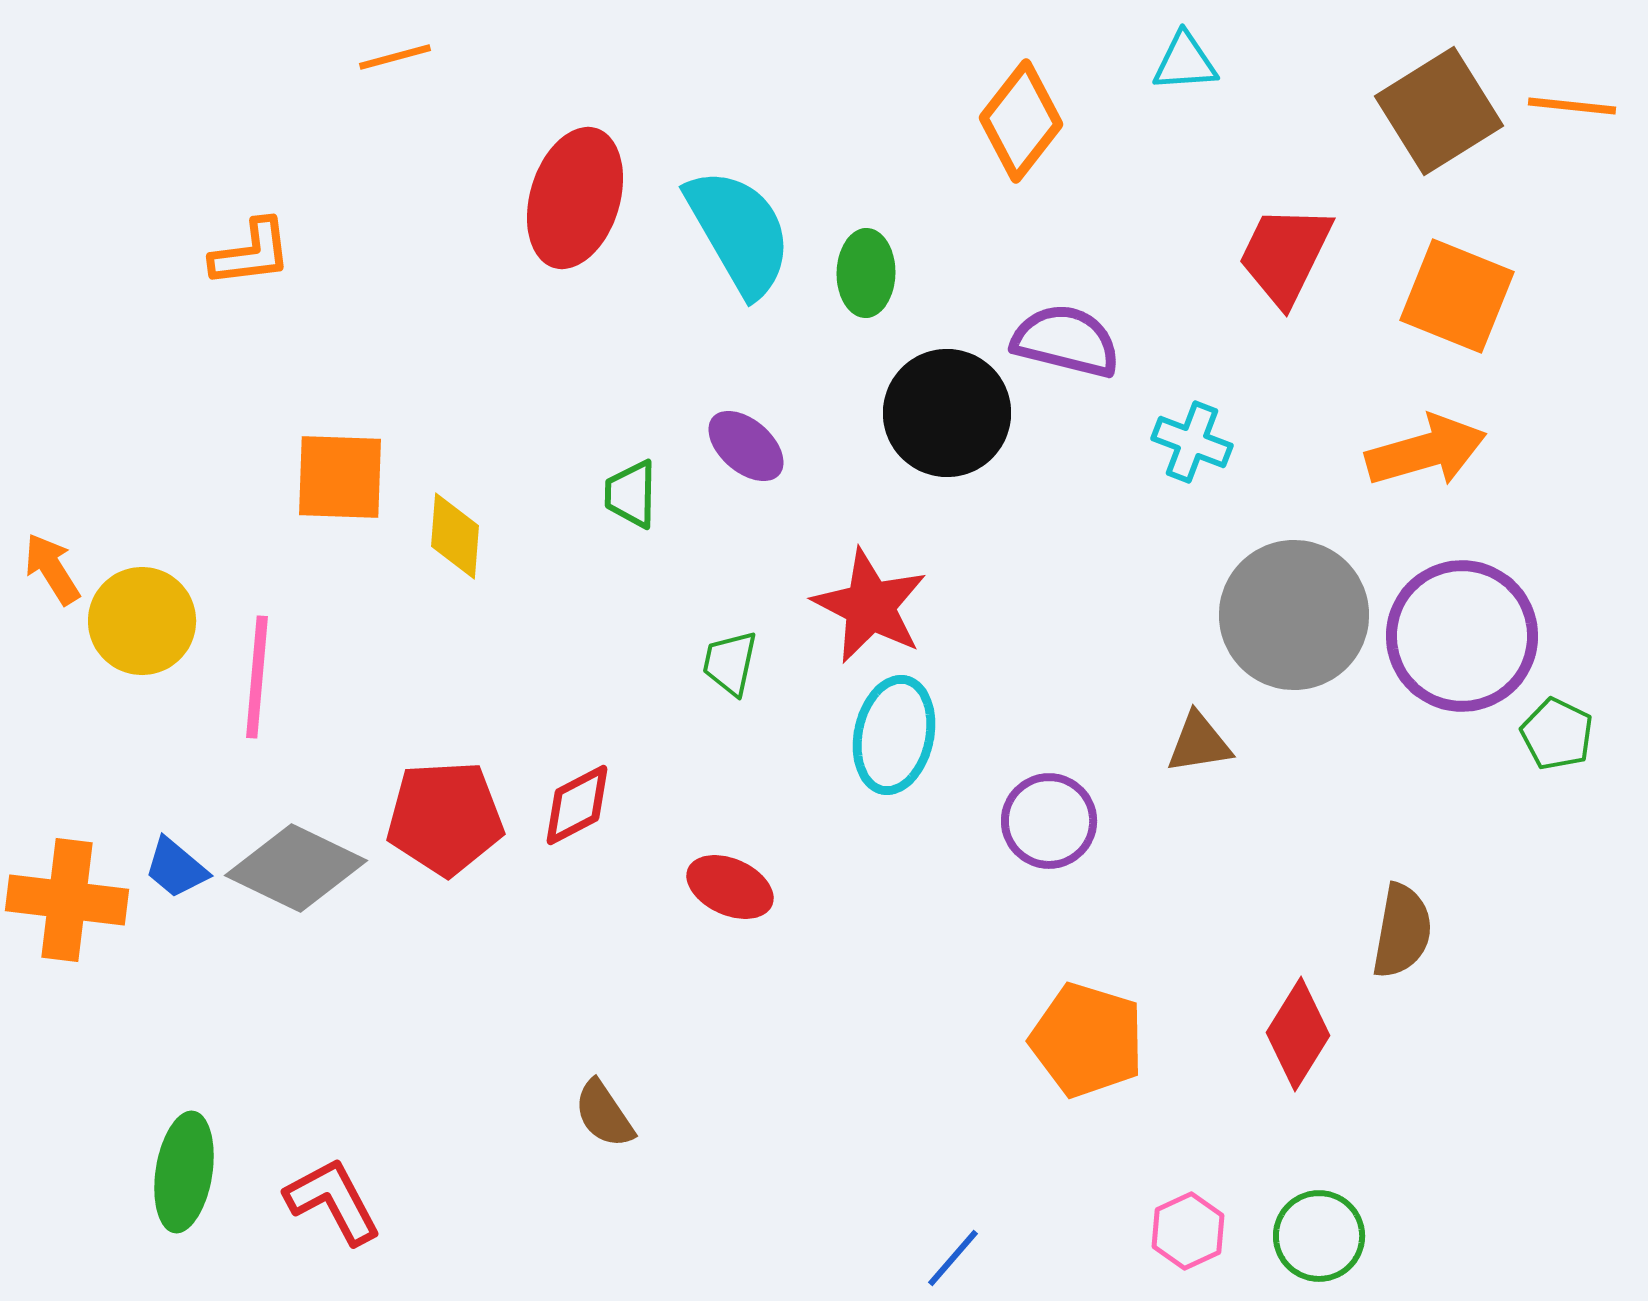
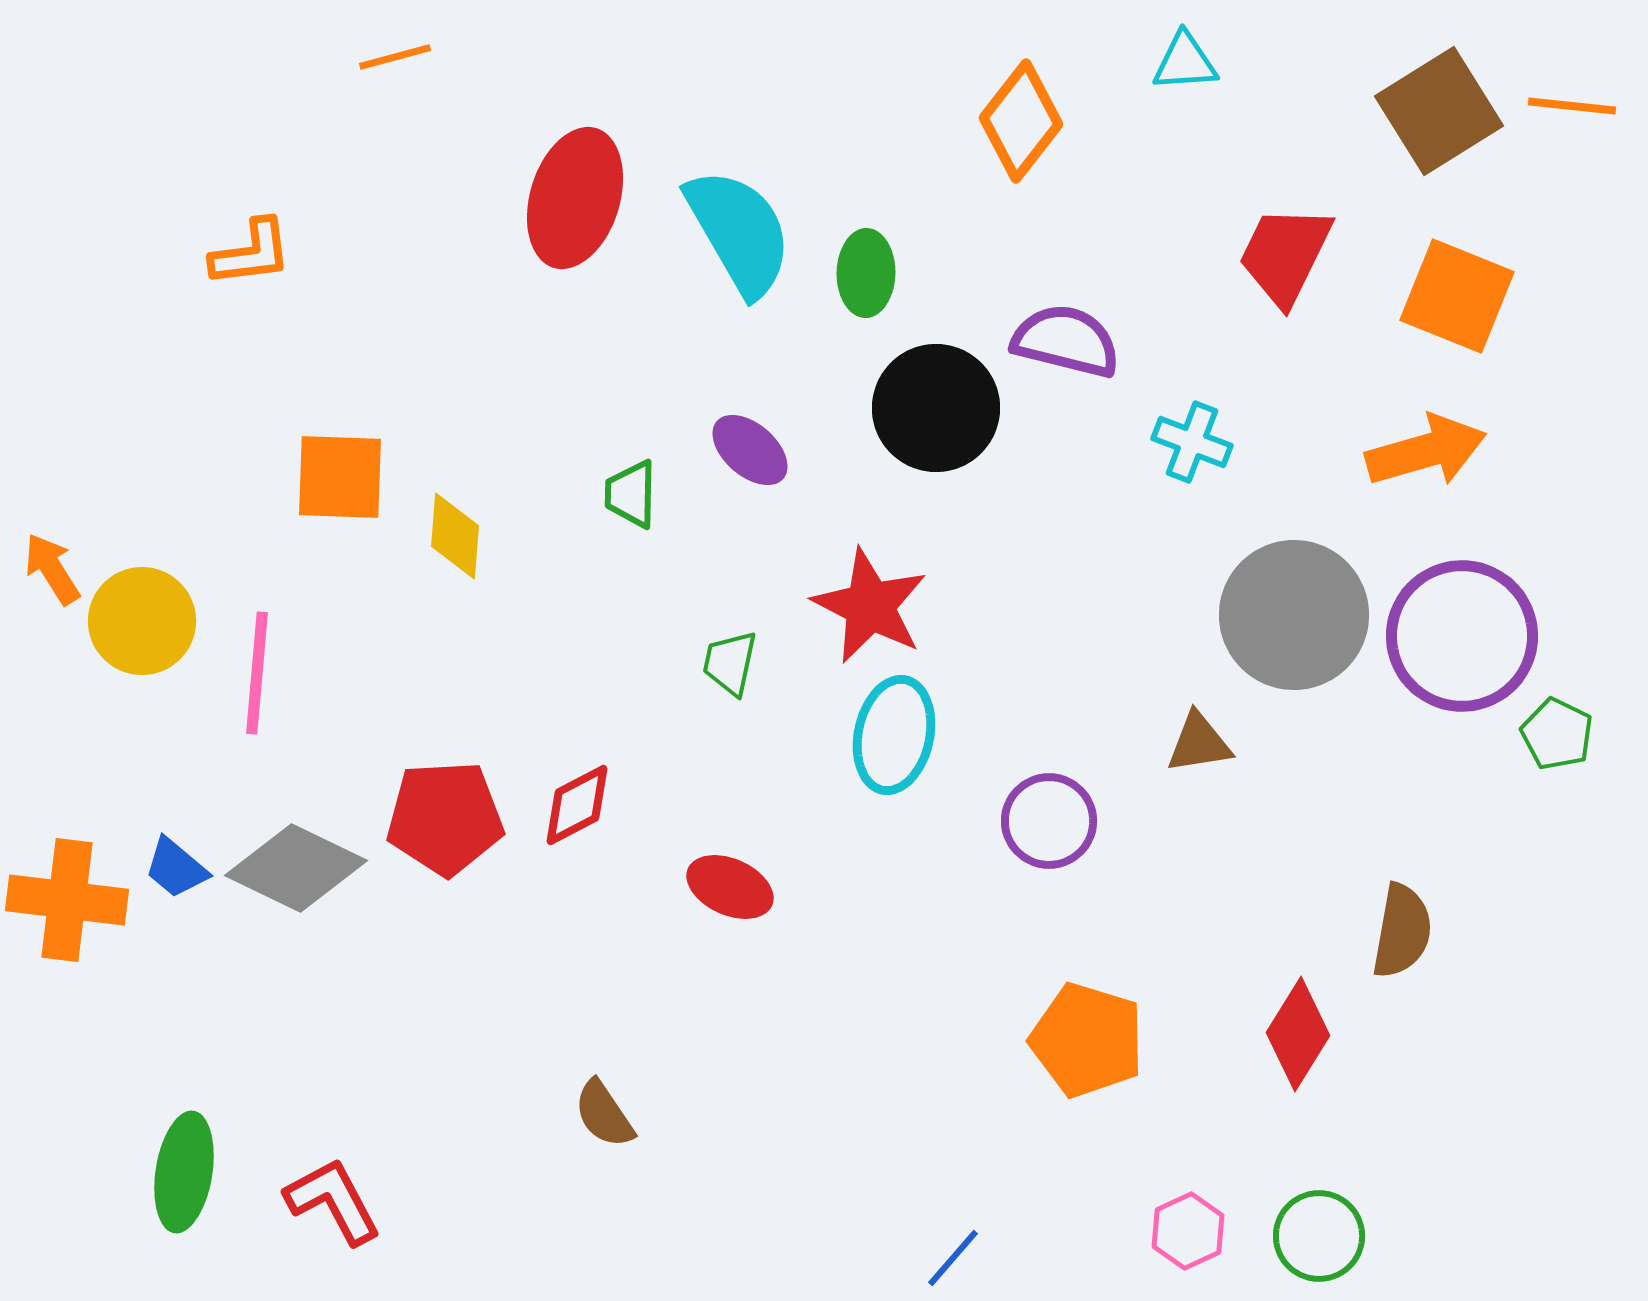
black circle at (947, 413): moved 11 px left, 5 px up
purple ellipse at (746, 446): moved 4 px right, 4 px down
pink line at (257, 677): moved 4 px up
